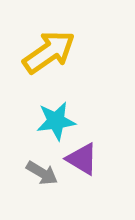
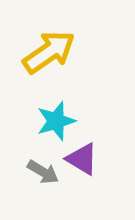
cyan star: rotated 9 degrees counterclockwise
gray arrow: moved 1 px right, 1 px up
